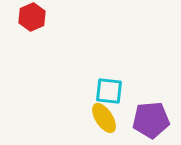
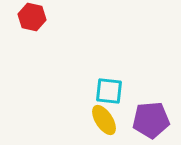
red hexagon: rotated 24 degrees counterclockwise
yellow ellipse: moved 2 px down
